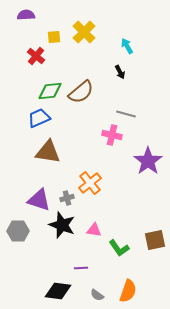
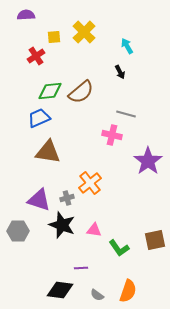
red cross: rotated 18 degrees clockwise
black diamond: moved 2 px right, 1 px up
